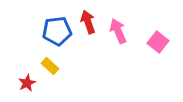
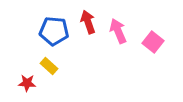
blue pentagon: moved 3 px left; rotated 12 degrees clockwise
pink square: moved 5 px left
yellow rectangle: moved 1 px left
red star: rotated 30 degrees clockwise
